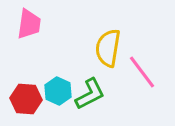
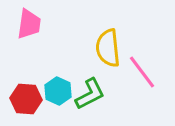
yellow semicircle: rotated 15 degrees counterclockwise
